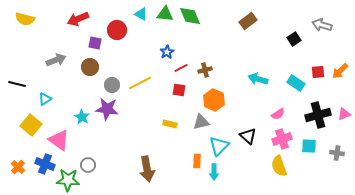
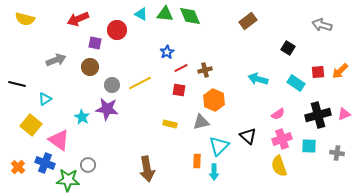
black square at (294, 39): moved 6 px left, 9 px down; rotated 24 degrees counterclockwise
blue cross at (45, 164): moved 1 px up
